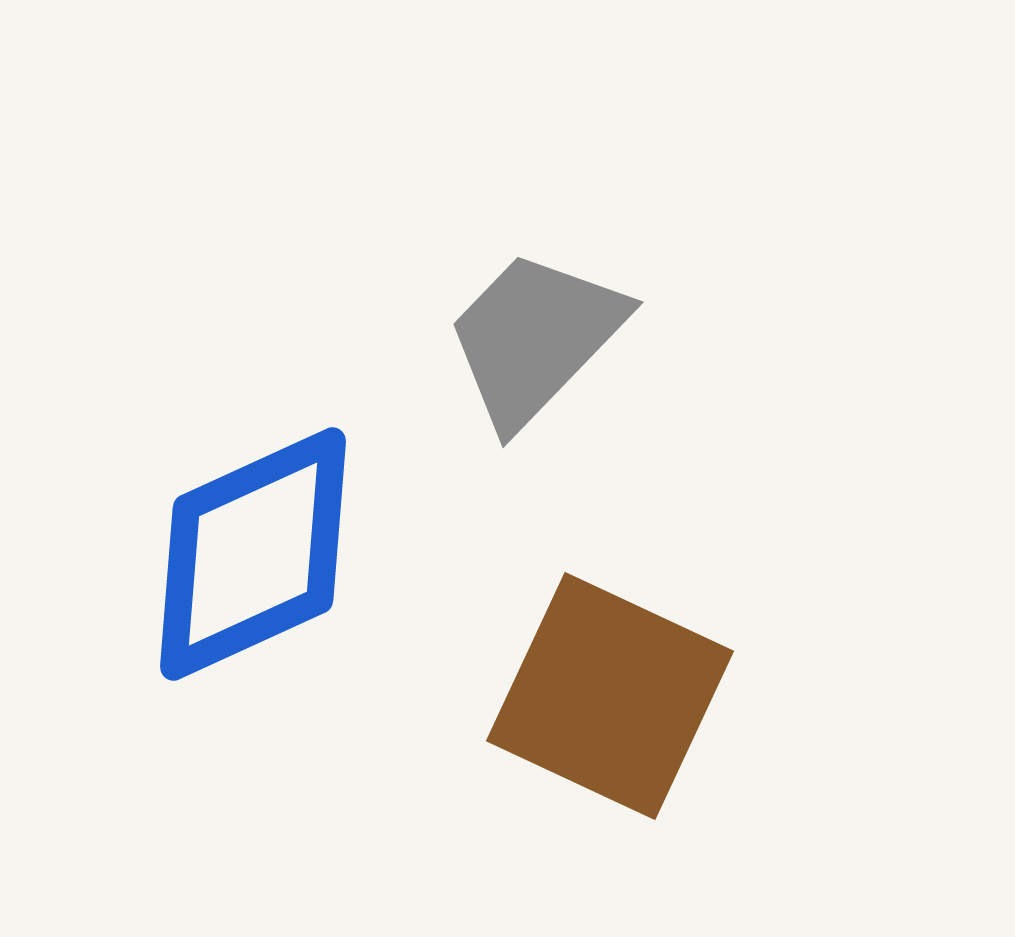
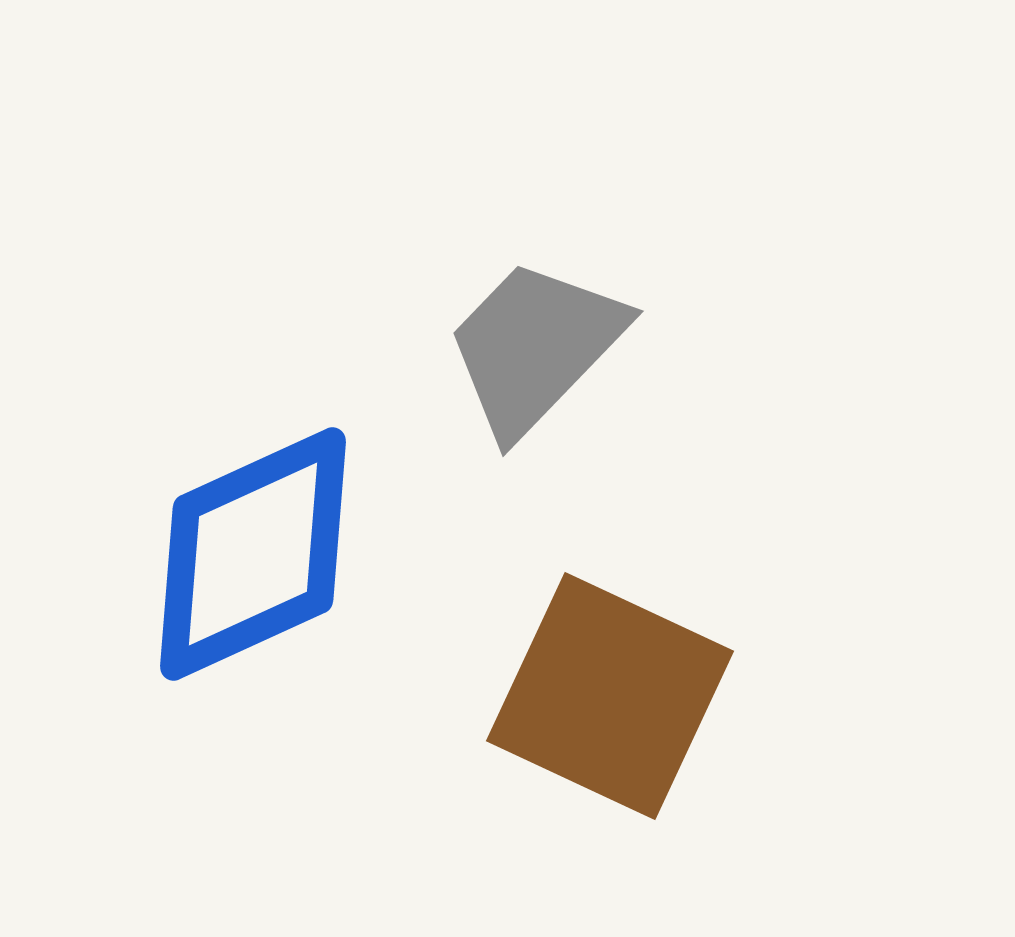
gray trapezoid: moved 9 px down
